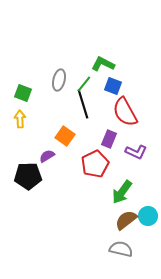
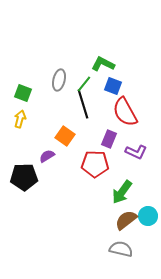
yellow arrow: rotated 18 degrees clockwise
red pentagon: rotated 28 degrees clockwise
black pentagon: moved 4 px left, 1 px down
